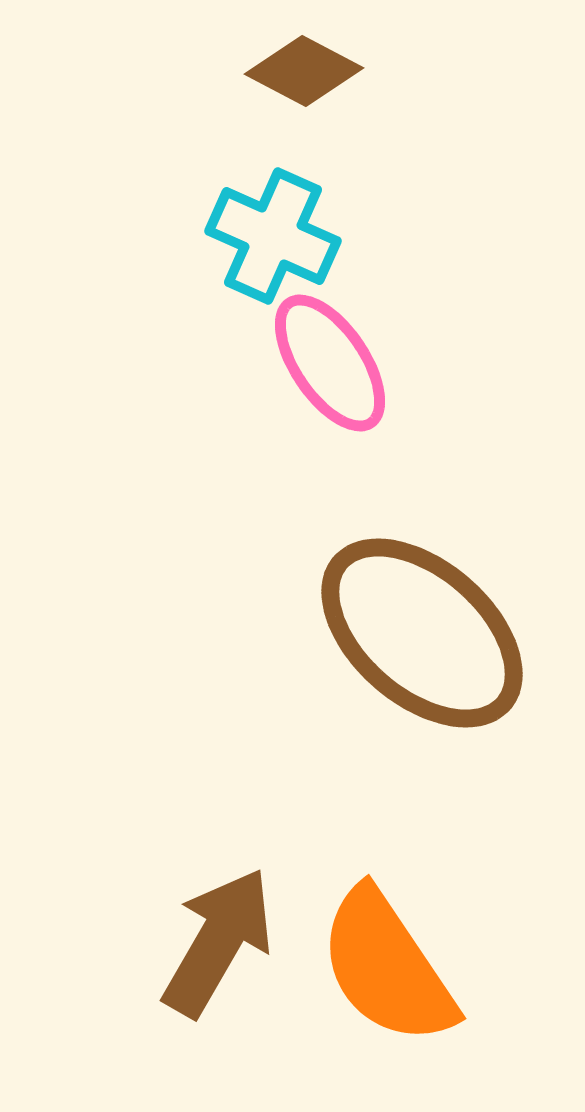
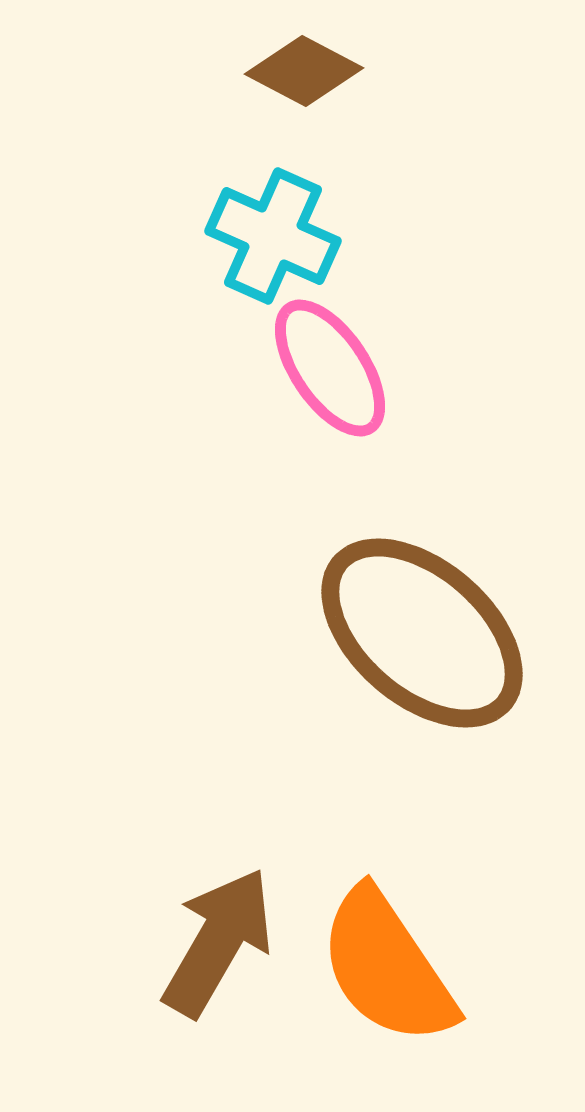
pink ellipse: moved 5 px down
